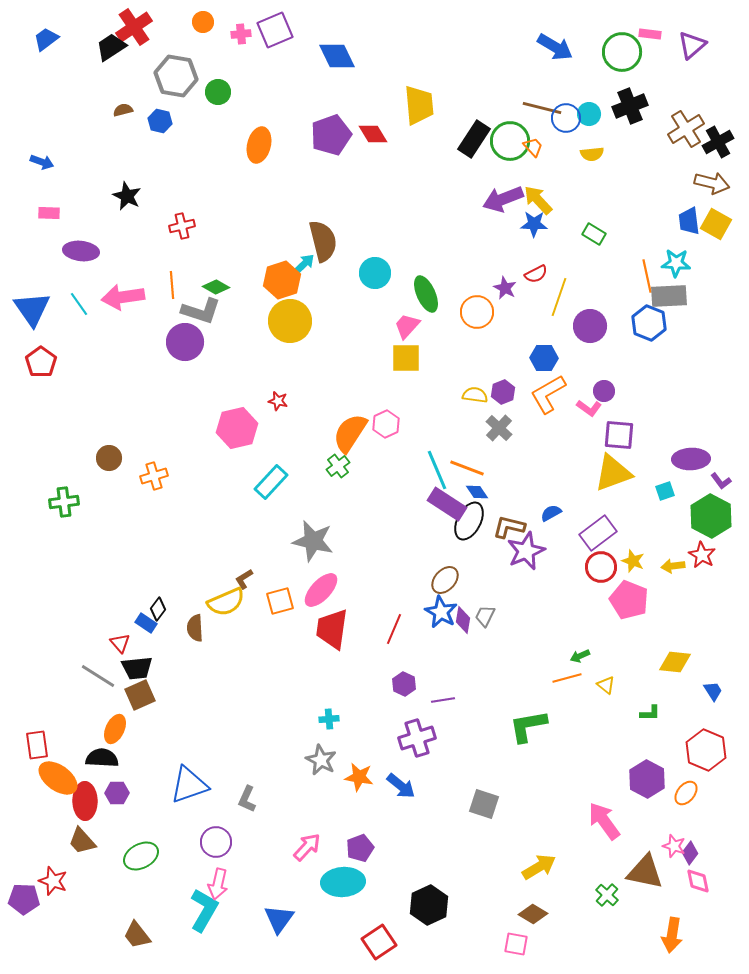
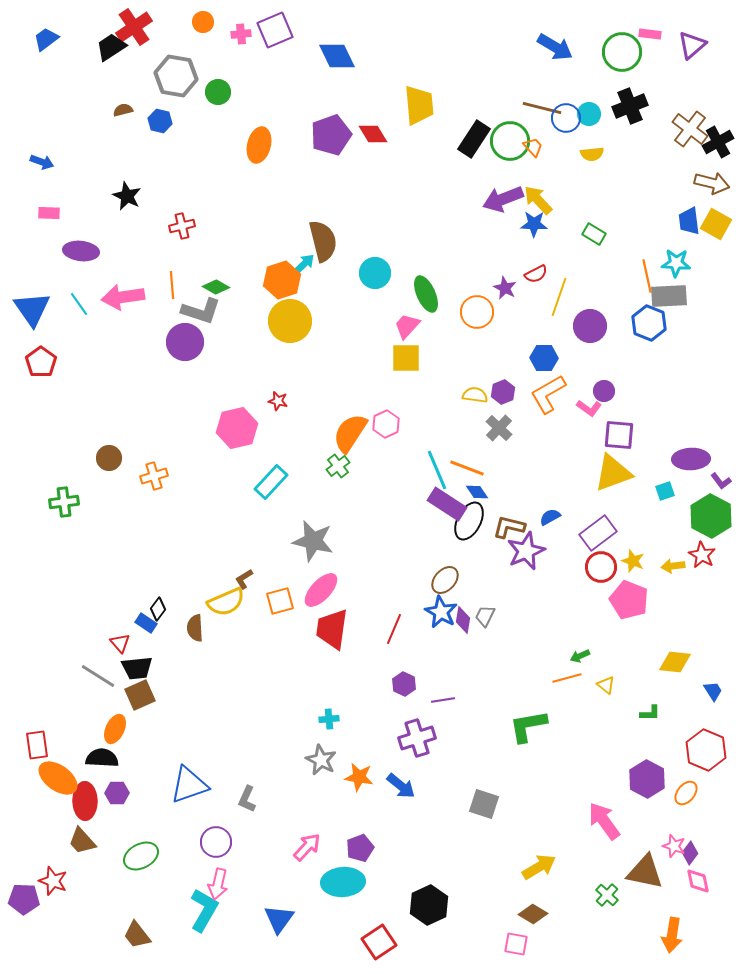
brown cross at (686, 129): moved 4 px right; rotated 21 degrees counterclockwise
blue semicircle at (551, 513): moved 1 px left, 4 px down
